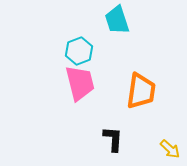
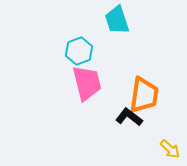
pink trapezoid: moved 7 px right
orange trapezoid: moved 3 px right, 4 px down
black L-shape: moved 16 px right, 22 px up; rotated 56 degrees counterclockwise
